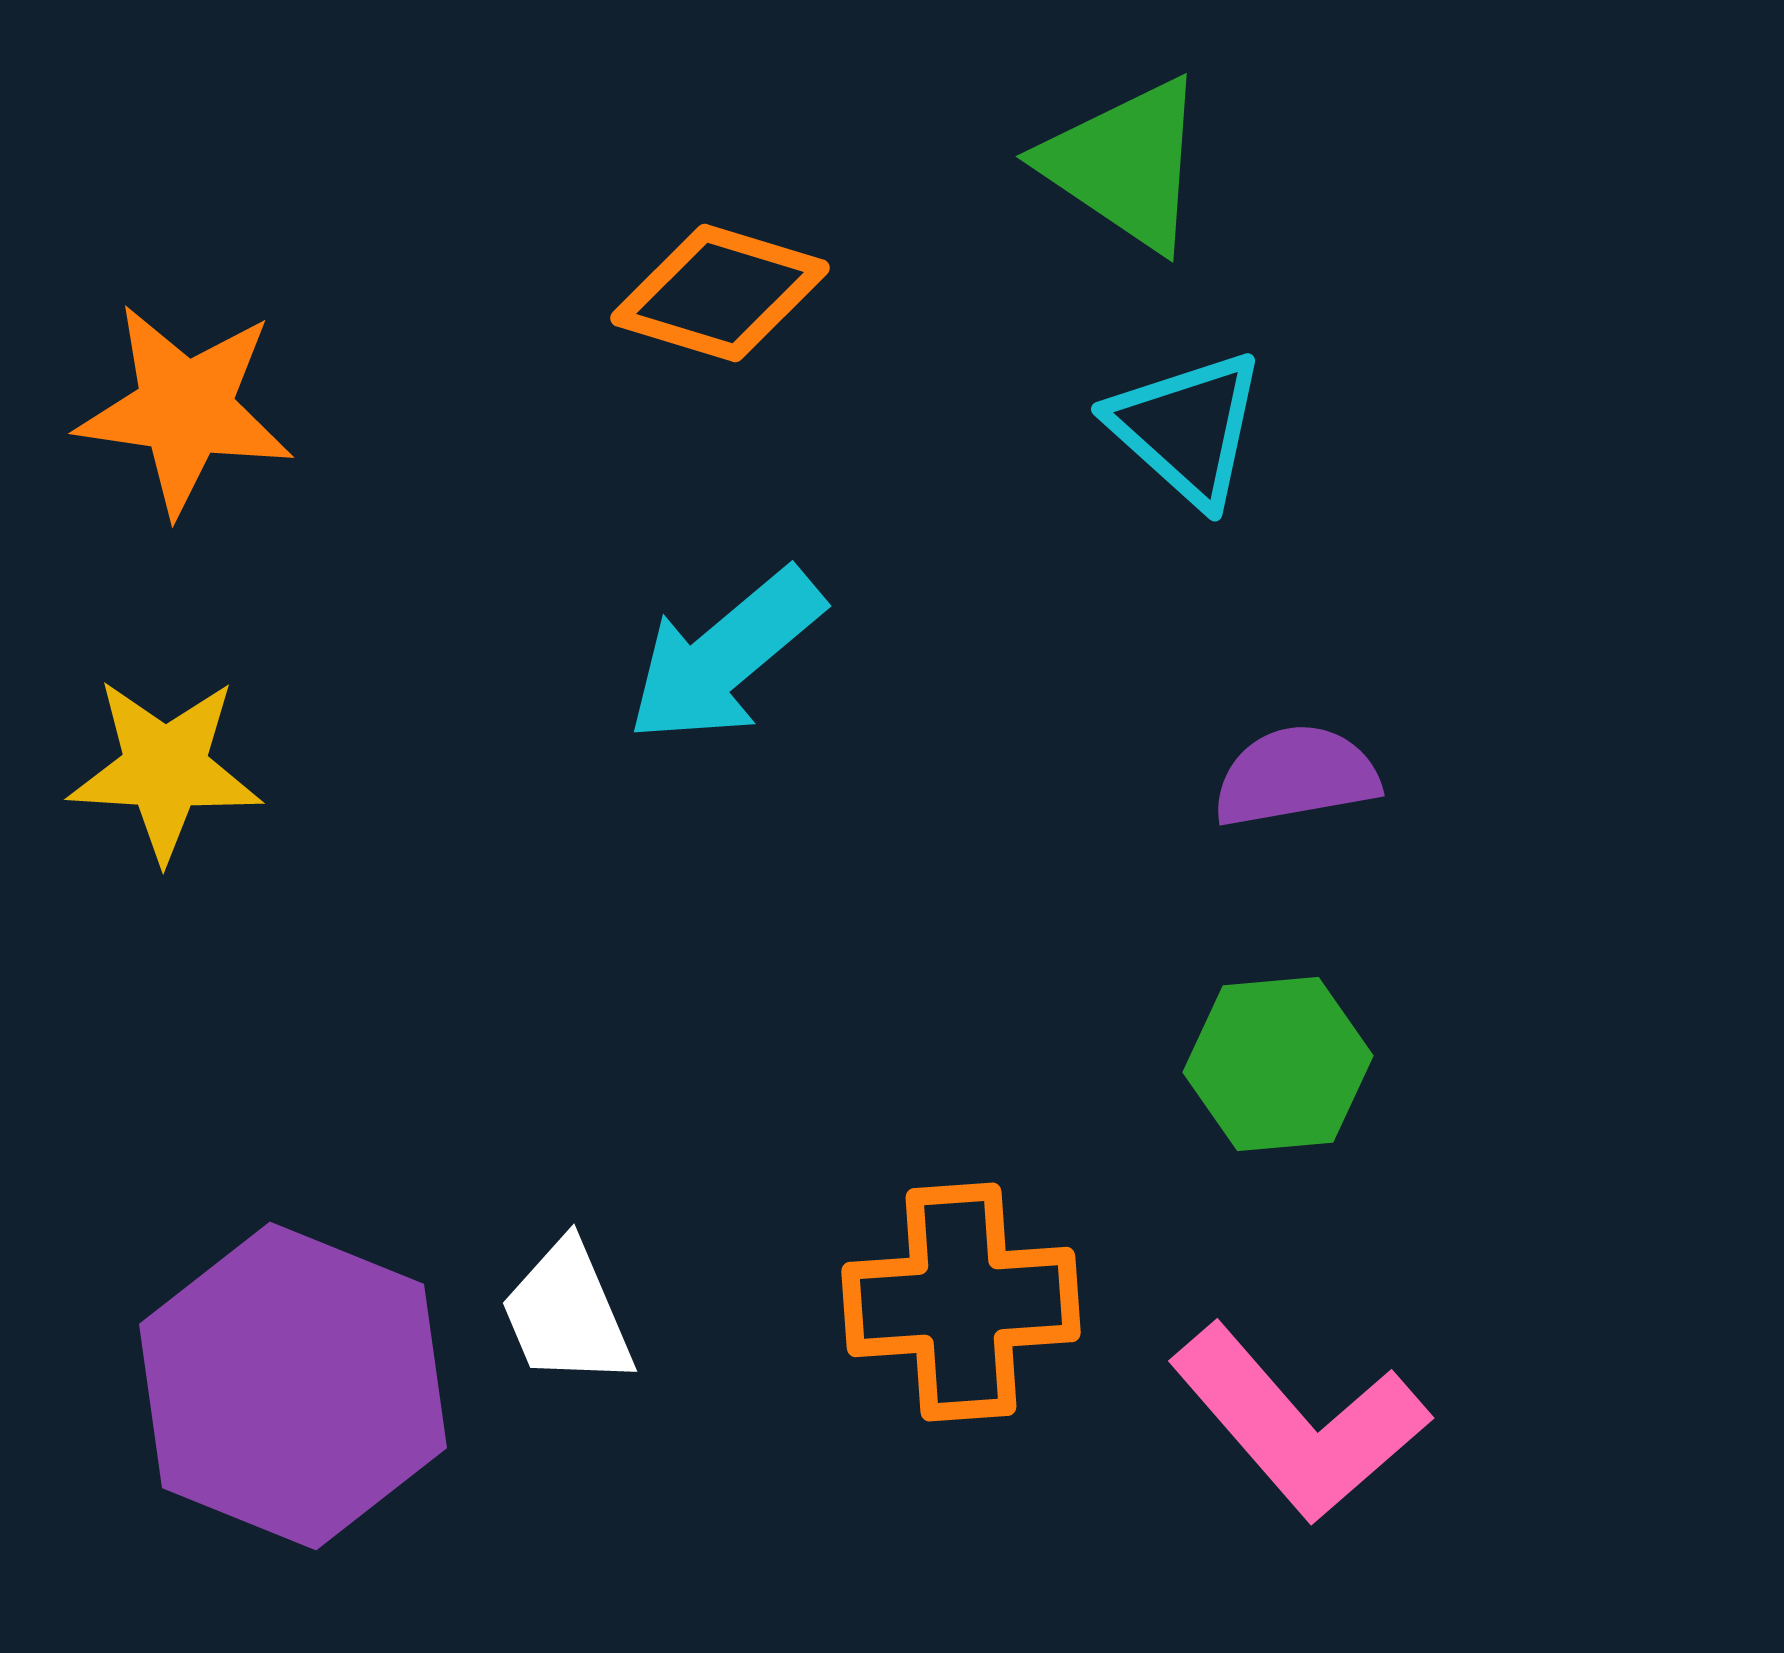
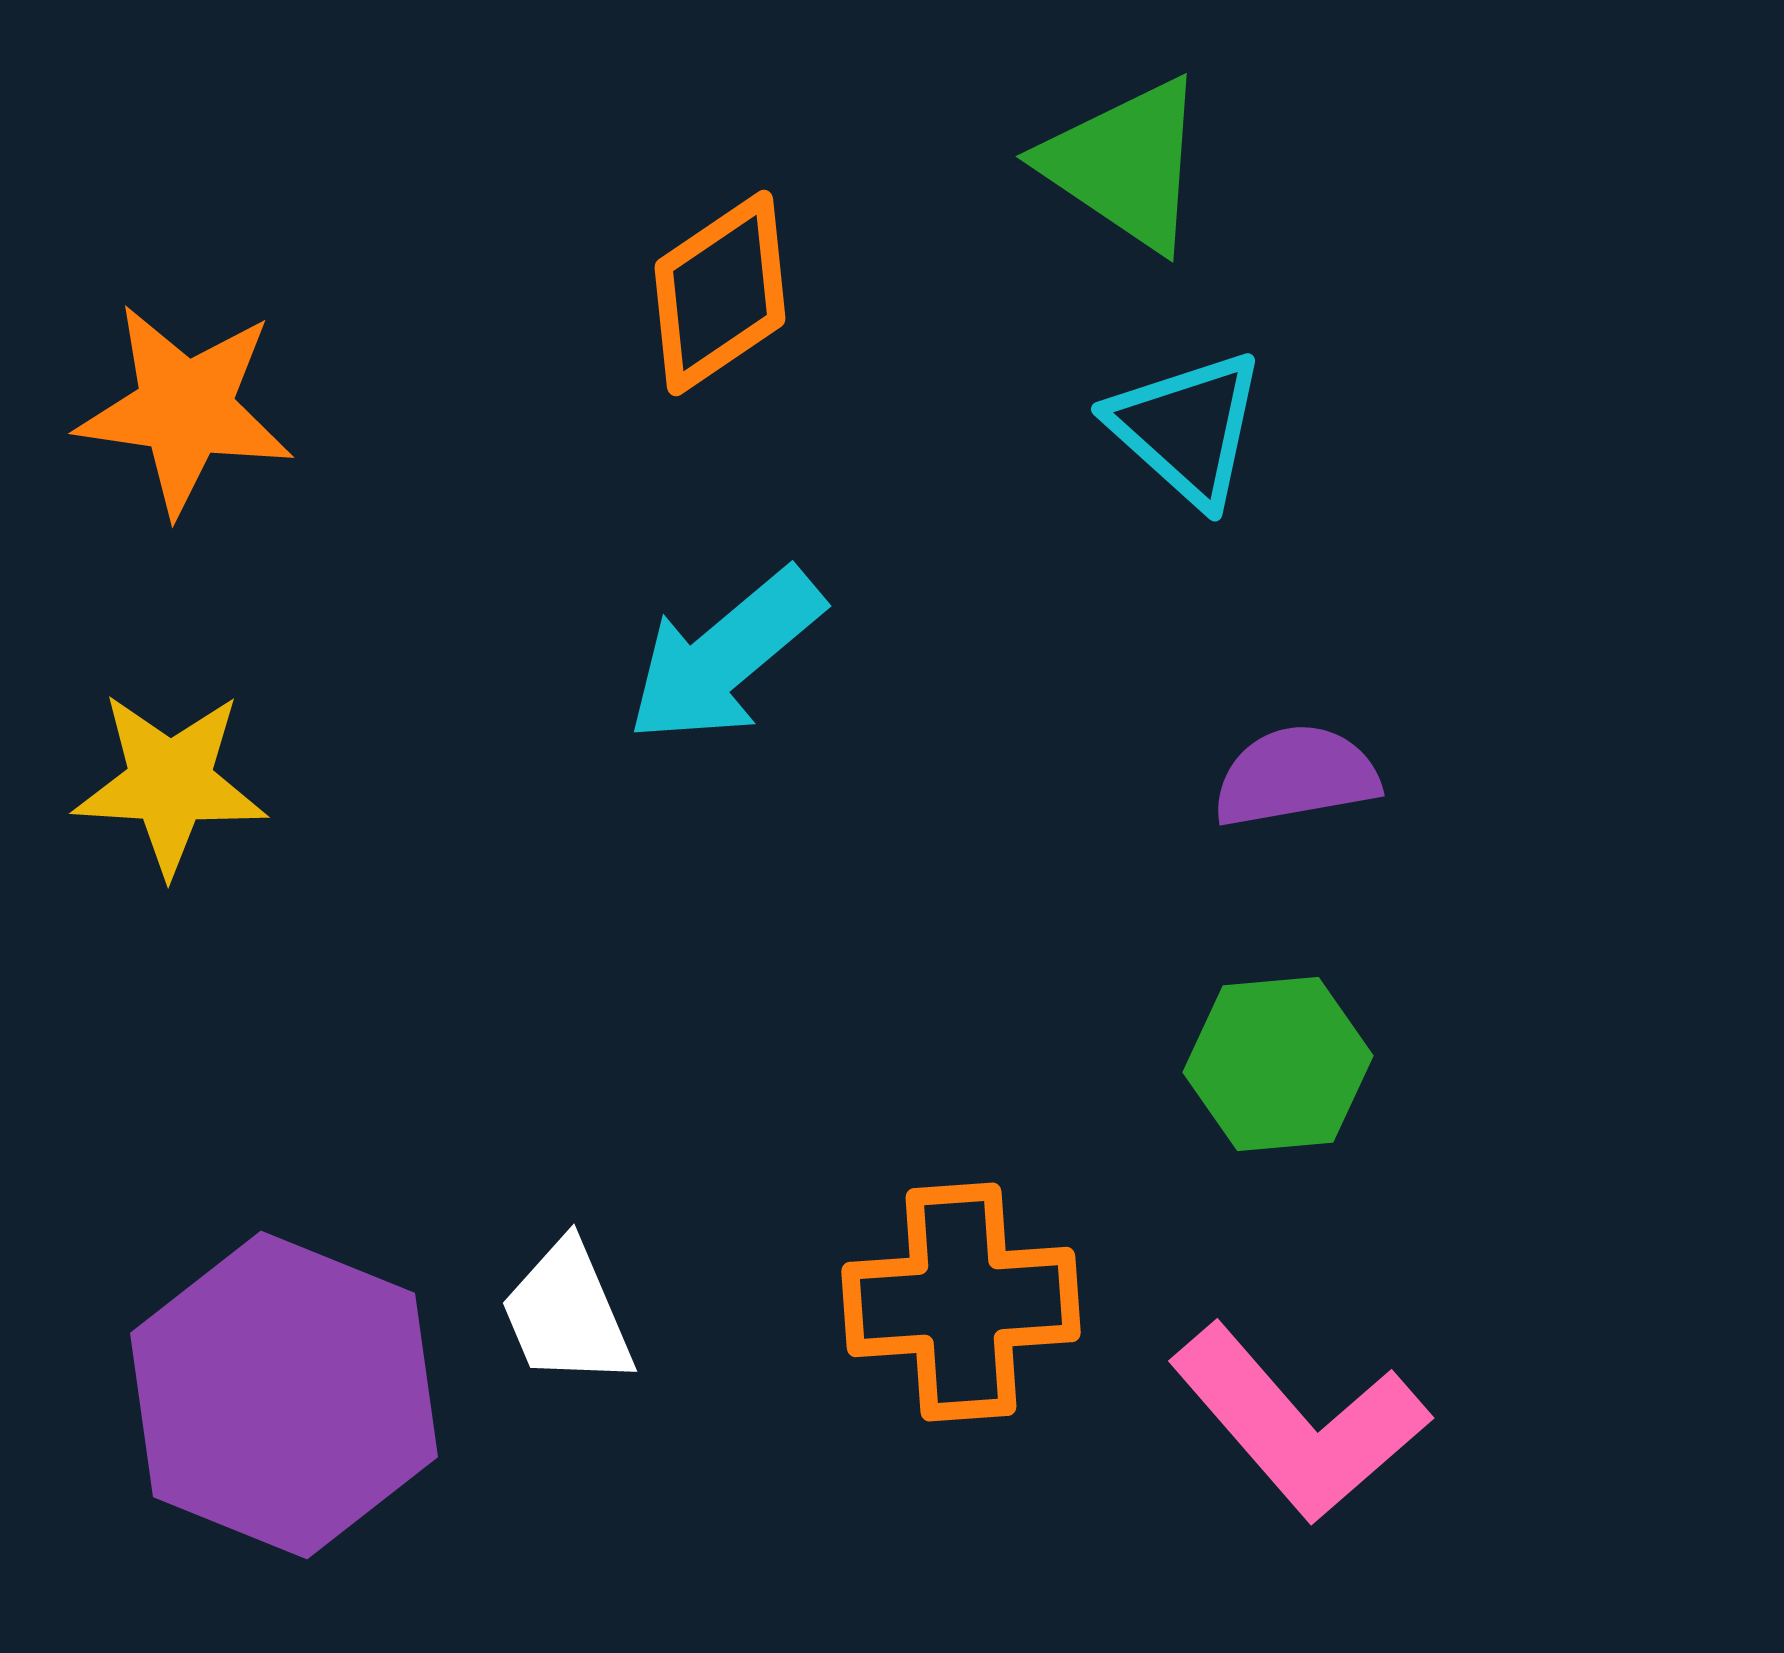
orange diamond: rotated 51 degrees counterclockwise
yellow star: moved 5 px right, 14 px down
purple hexagon: moved 9 px left, 9 px down
